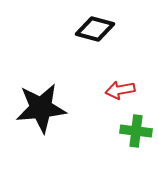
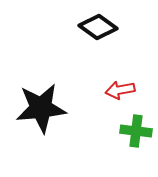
black diamond: moved 3 px right, 2 px up; rotated 21 degrees clockwise
